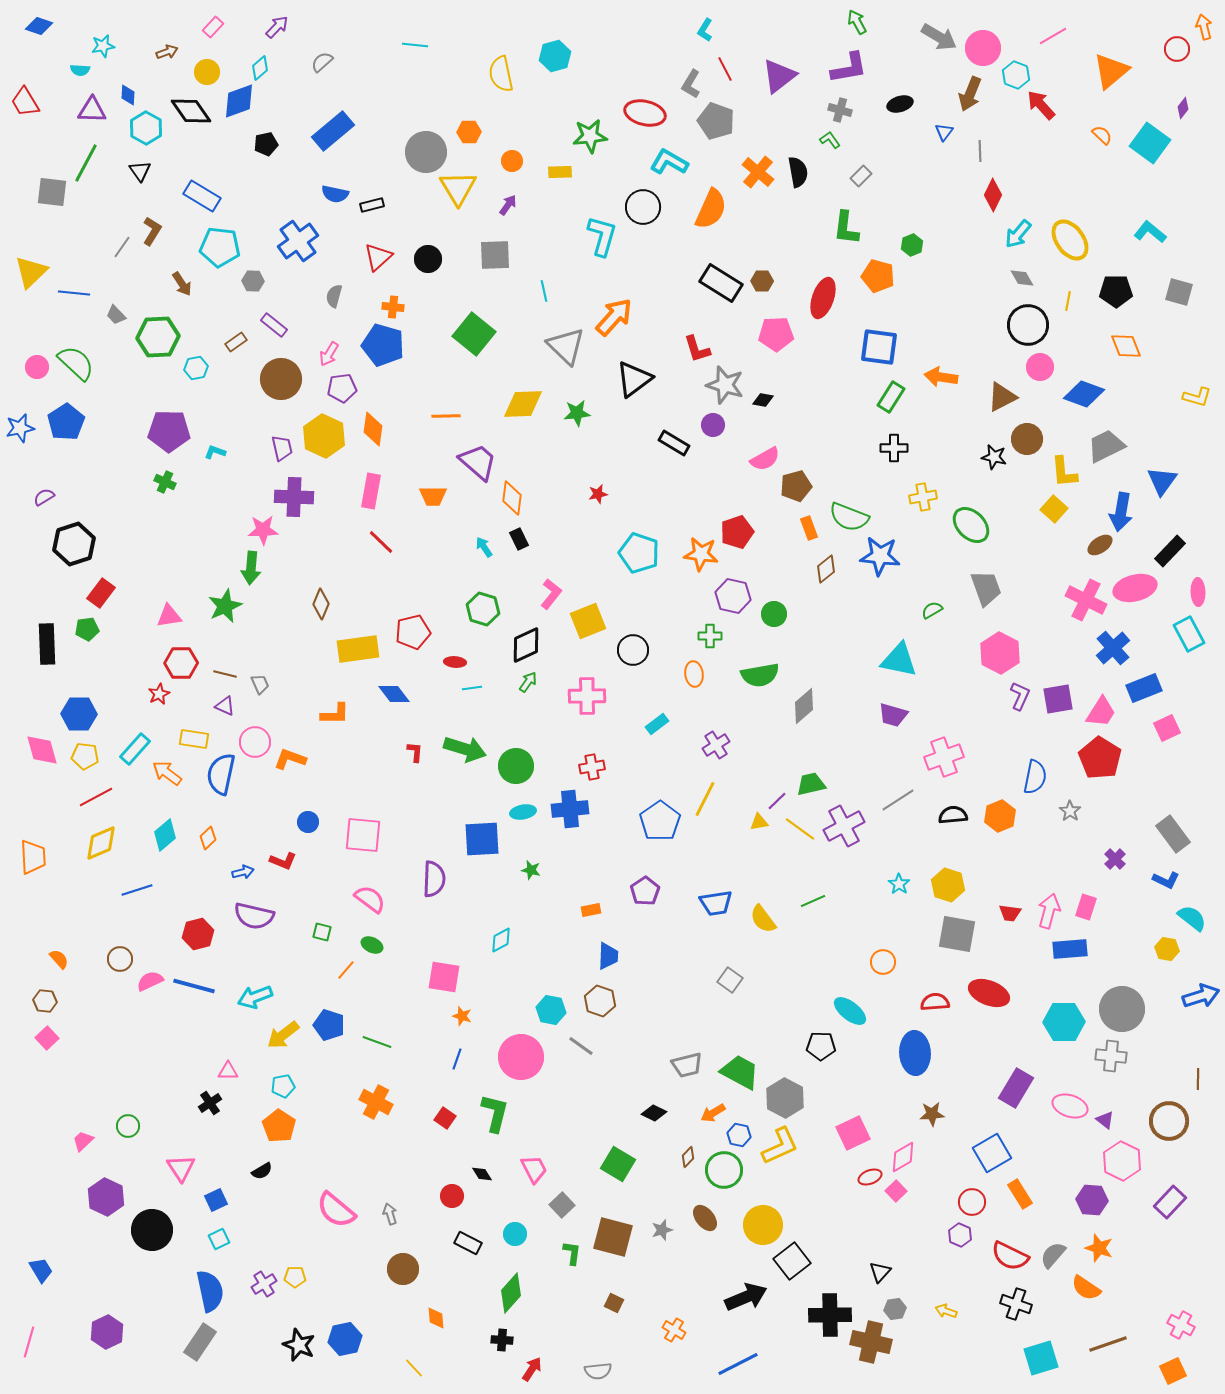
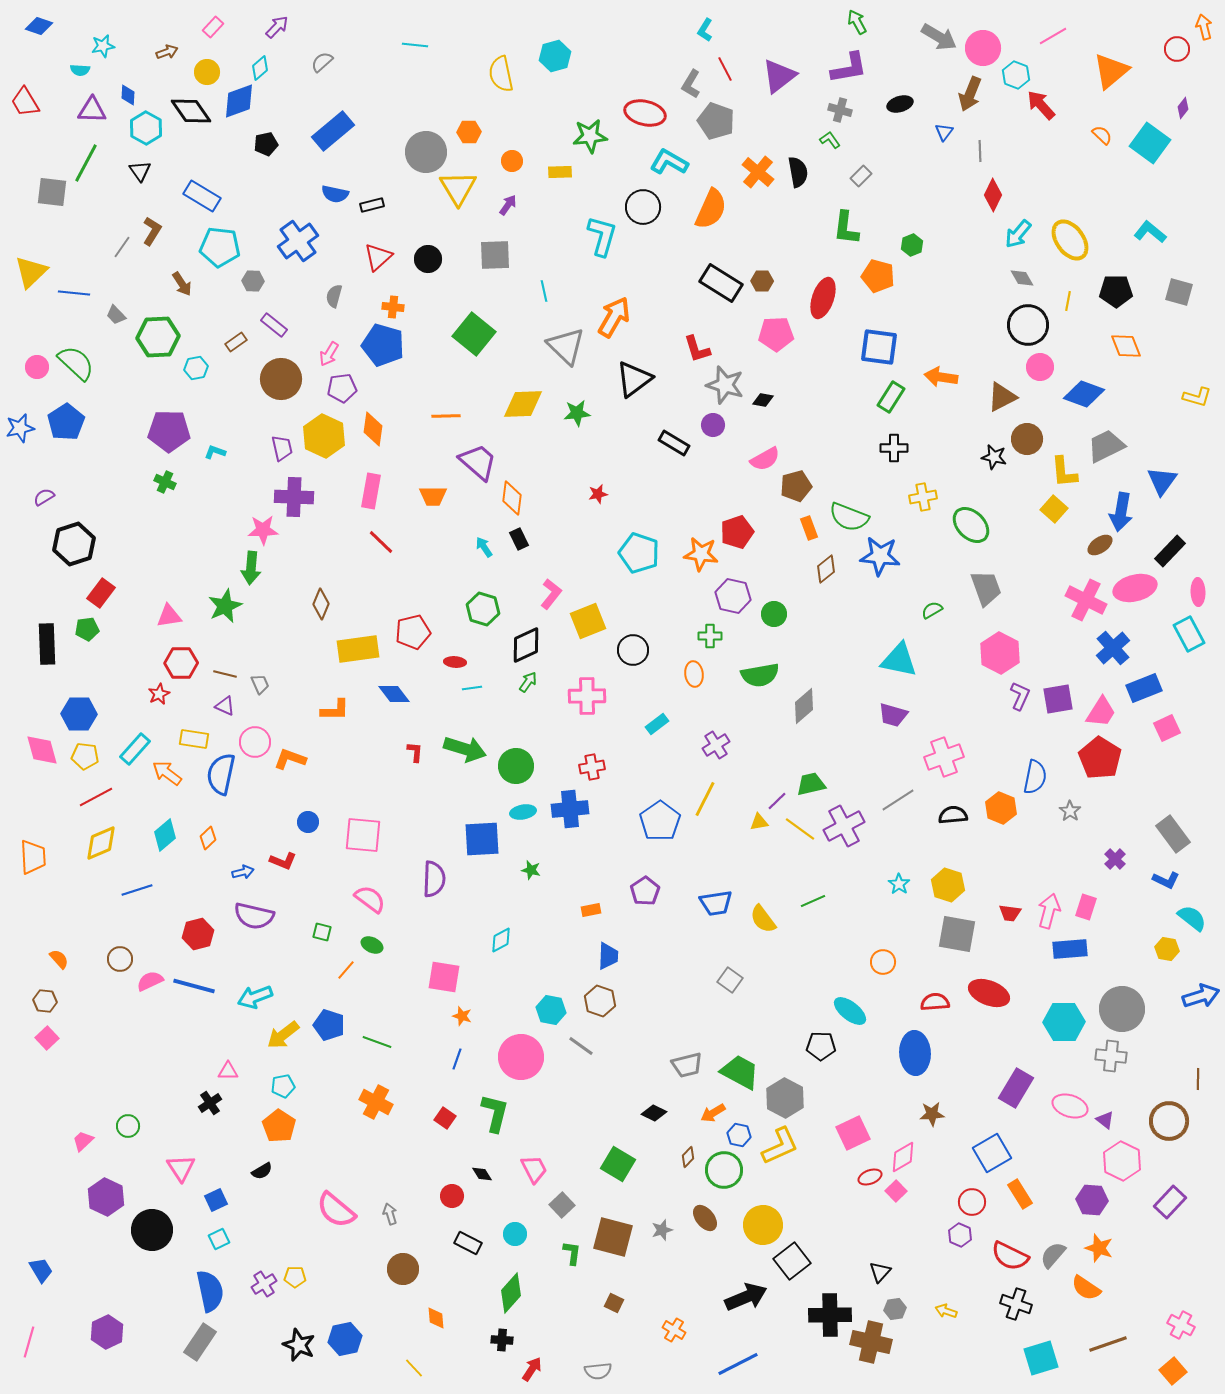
orange arrow at (614, 317): rotated 12 degrees counterclockwise
orange L-shape at (335, 714): moved 4 px up
orange hexagon at (1000, 816): moved 1 px right, 8 px up; rotated 16 degrees counterclockwise
orange square at (1173, 1371): rotated 16 degrees counterclockwise
